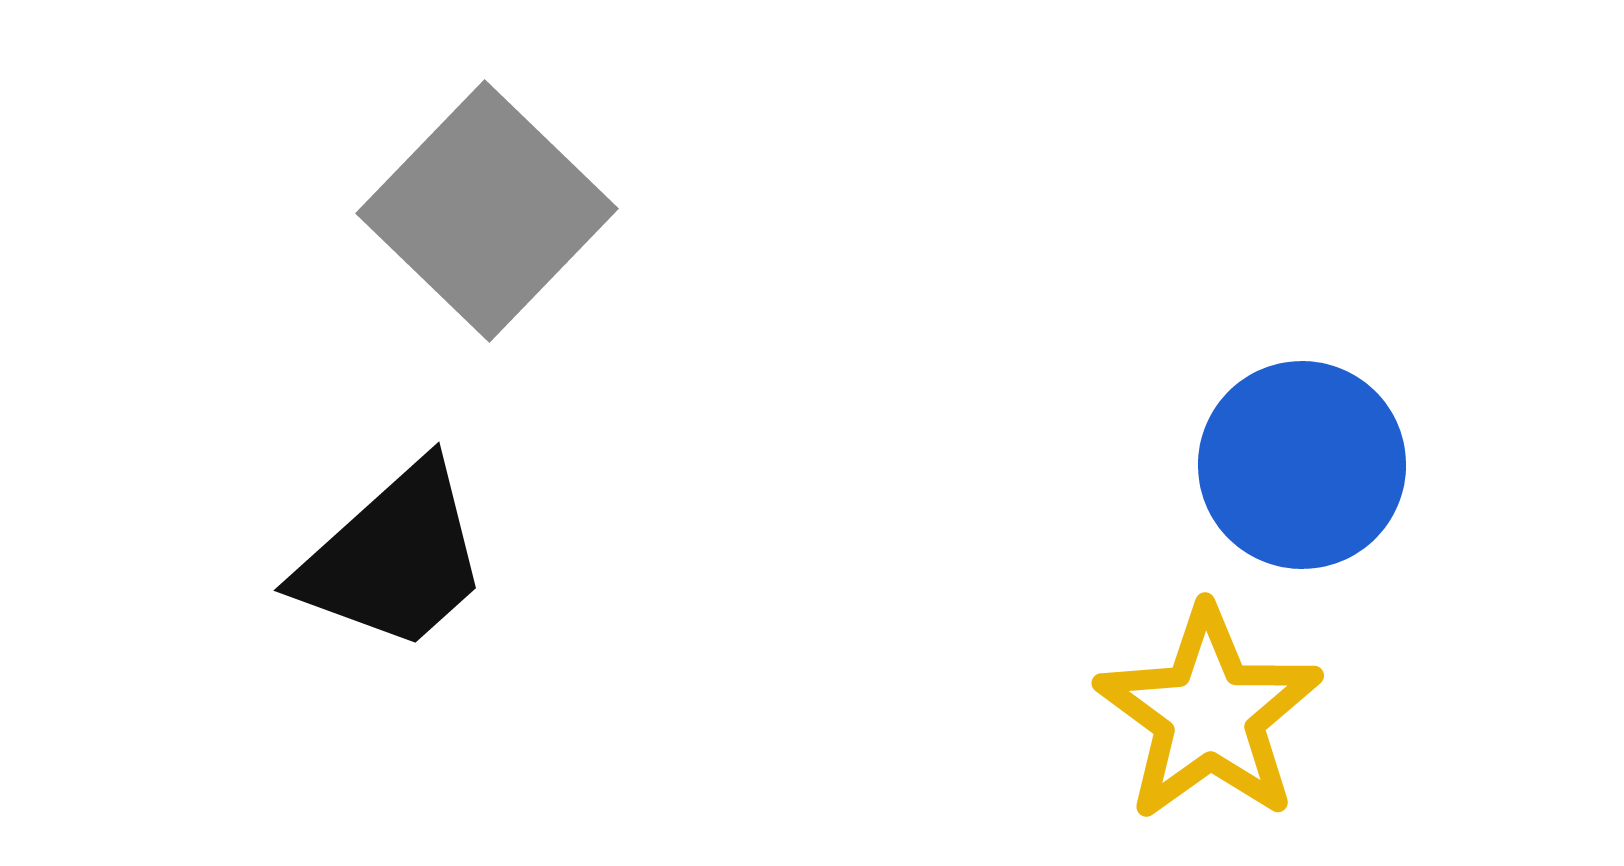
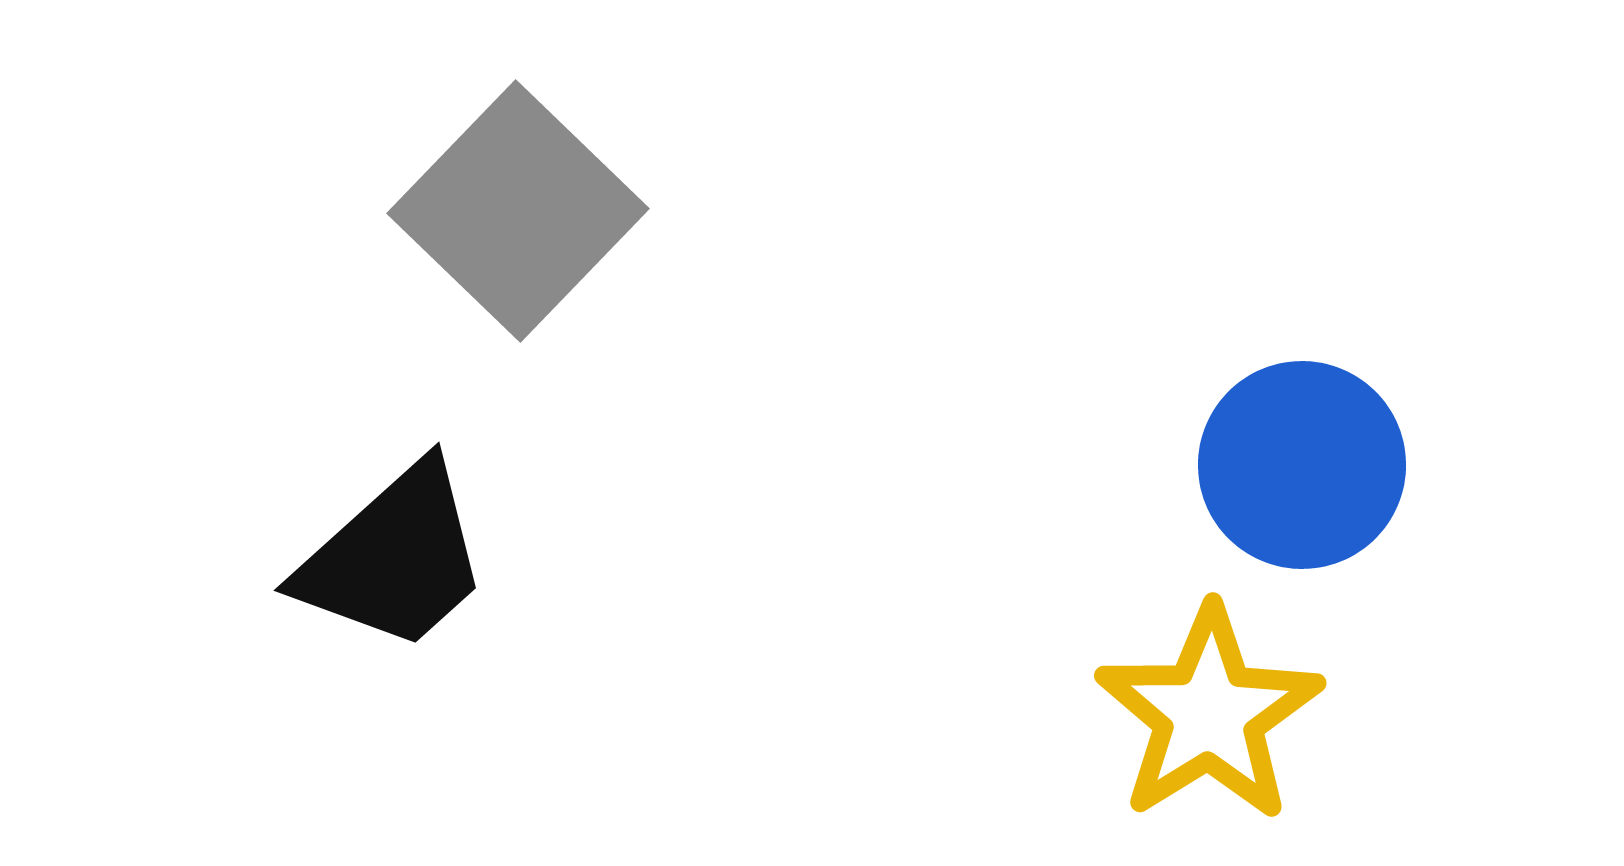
gray square: moved 31 px right
yellow star: rotated 4 degrees clockwise
